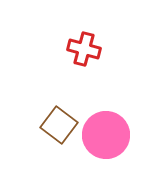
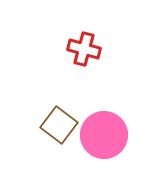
pink circle: moved 2 px left
